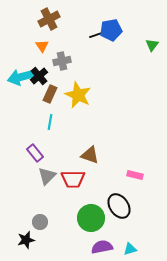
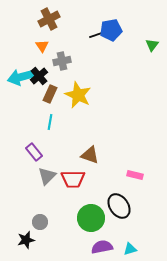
purple rectangle: moved 1 px left, 1 px up
